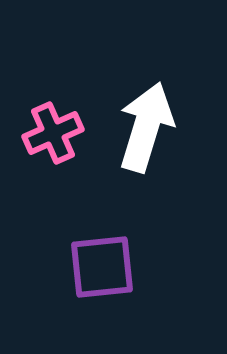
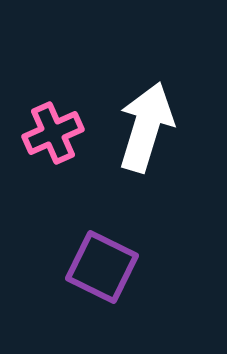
purple square: rotated 32 degrees clockwise
